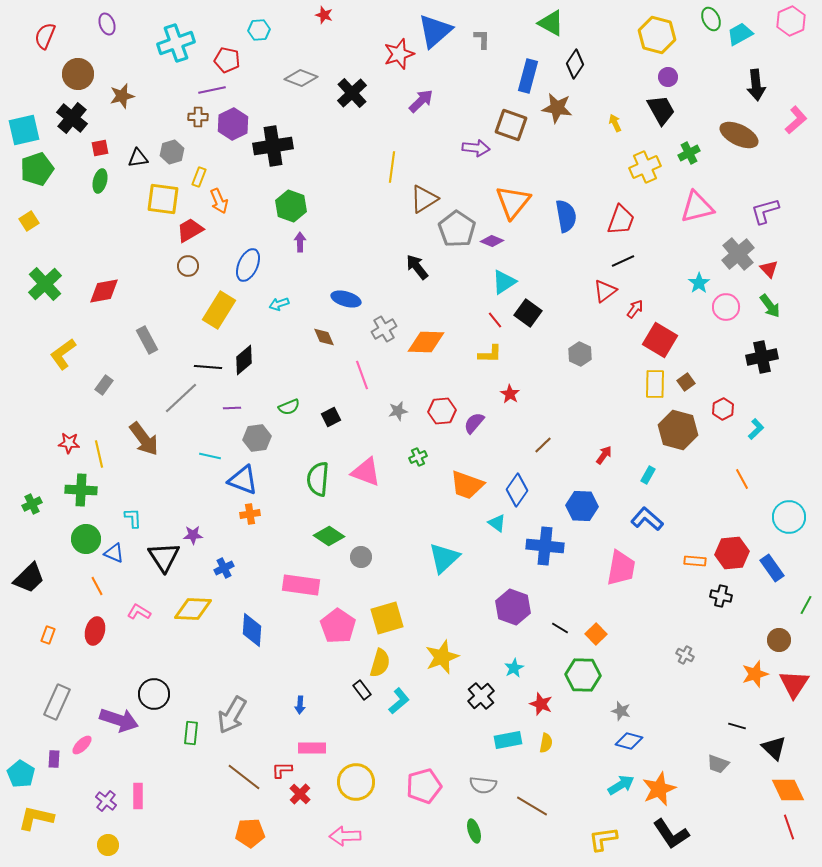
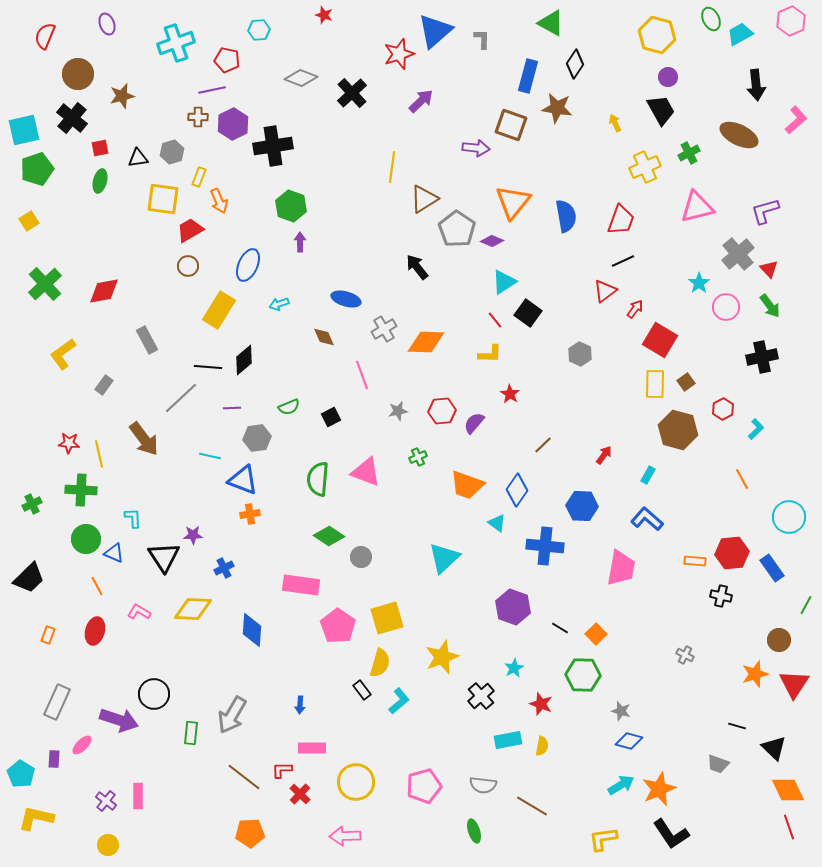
yellow semicircle at (546, 743): moved 4 px left, 3 px down
